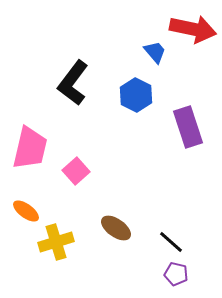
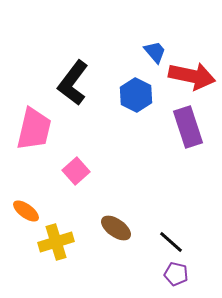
red arrow: moved 1 px left, 47 px down
pink trapezoid: moved 4 px right, 19 px up
